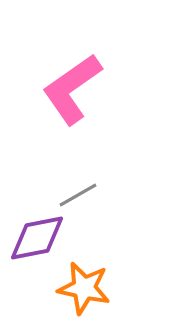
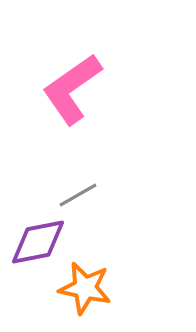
purple diamond: moved 1 px right, 4 px down
orange star: moved 1 px right
